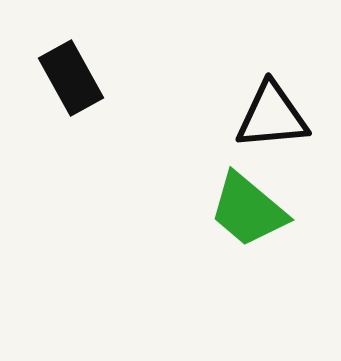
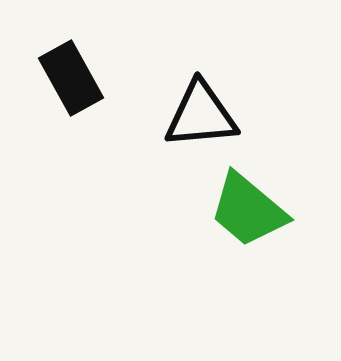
black triangle: moved 71 px left, 1 px up
